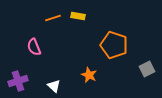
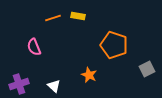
purple cross: moved 1 px right, 3 px down
